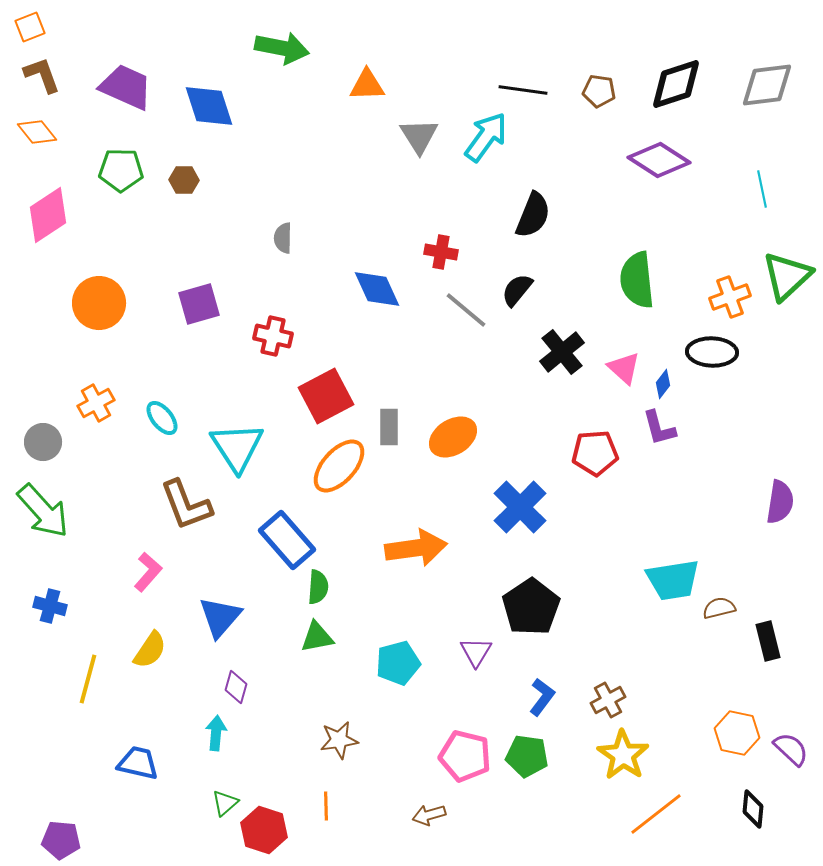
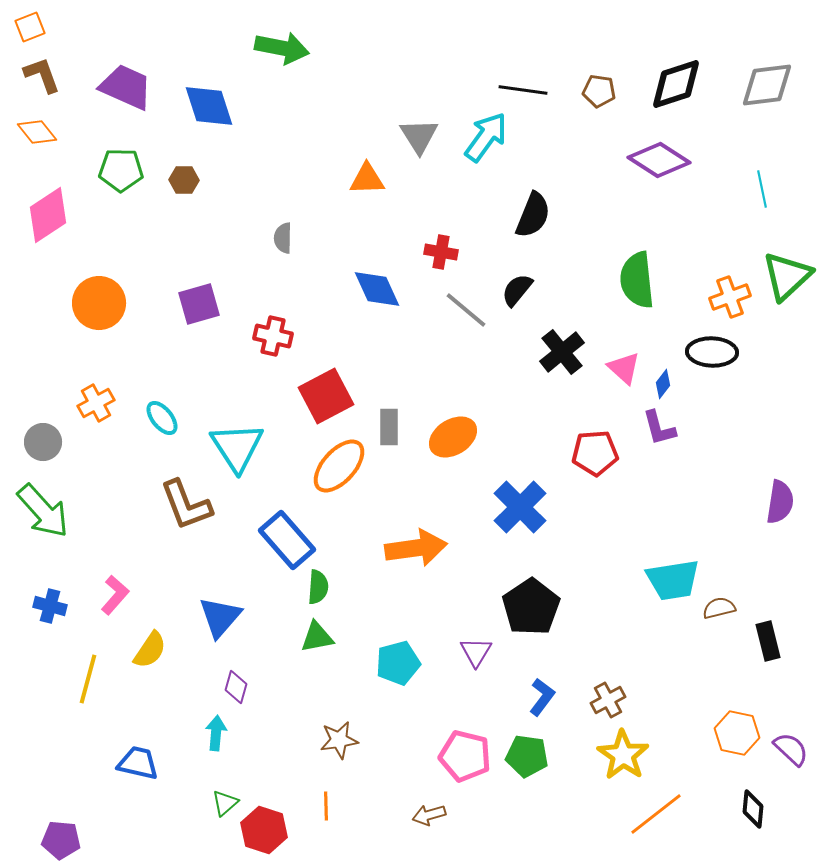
orange triangle at (367, 85): moved 94 px down
pink L-shape at (148, 572): moved 33 px left, 23 px down
